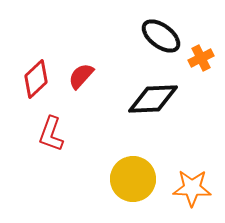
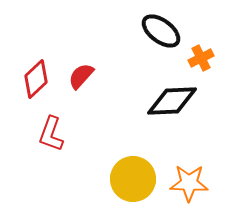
black ellipse: moved 5 px up
black diamond: moved 19 px right, 2 px down
orange star: moved 3 px left, 5 px up
